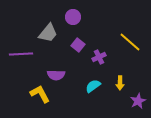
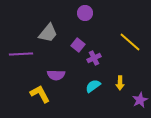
purple circle: moved 12 px right, 4 px up
purple cross: moved 5 px left, 1 px down
purple star: moved 2 px right, 1 px up
